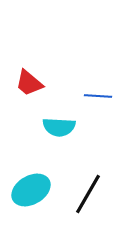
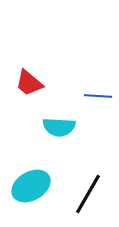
cyan ellipse: moved 4 px up
